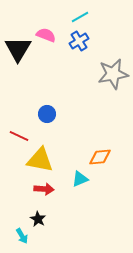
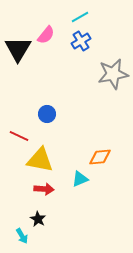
pink semicircle: rotated 108 degrees clockwise
blue cross: moved 2 px right
